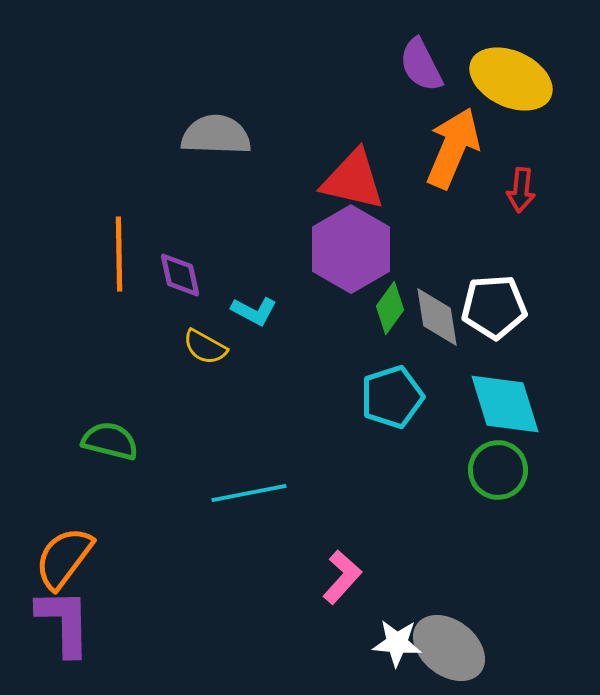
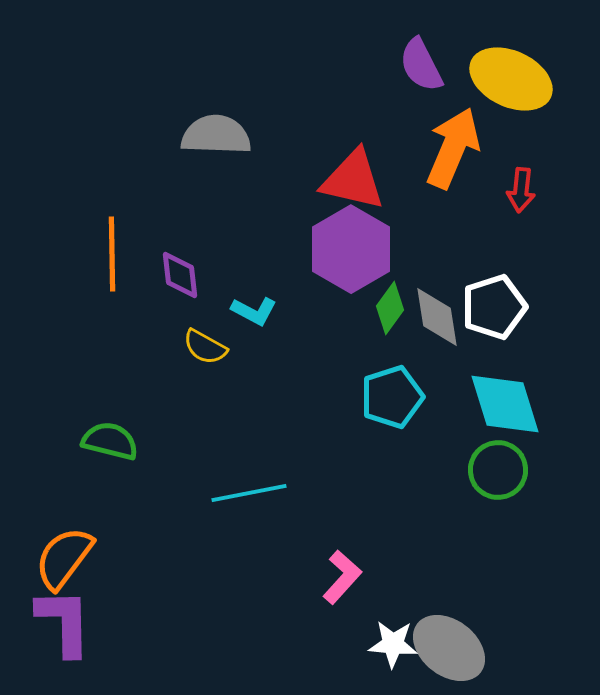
orange line: moved 7 px left
purple diamond: rotated 6 degrees clockwise
white pentagon: rotated 14 degrees counterclockwise
white star: moved 4 px left, 1 px down
